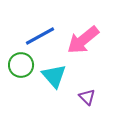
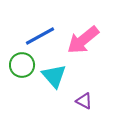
green circle: moved 1 px right
purple triangle: moved 3 px left, 4 px down; rotated 18 degrees counterclockwise
